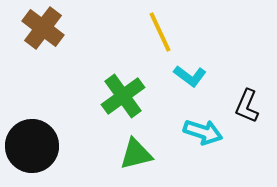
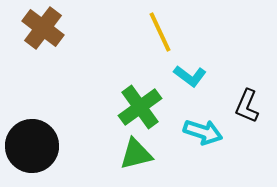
green cross: moved 17 px right, 11 px down
